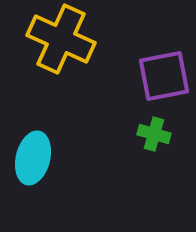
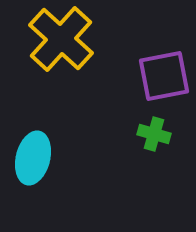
yellow cross: rotated 18 degrees clockwise
